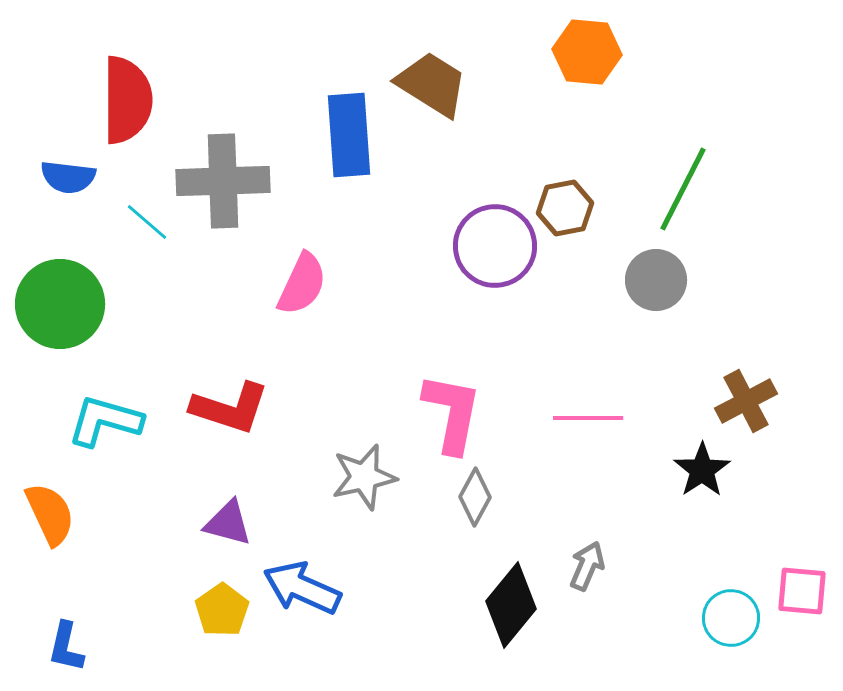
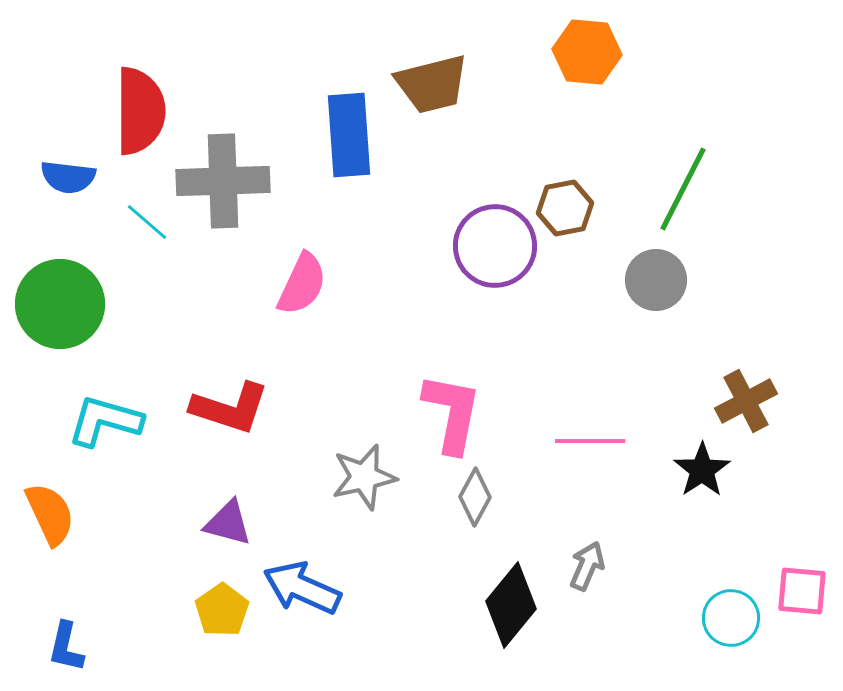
brown trapezoid: rotated 134 degrees clockwise
red semicircle: moved 13 px right, 11 px down
pink line: moved 2 px right, 23 px down
